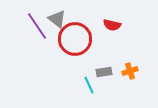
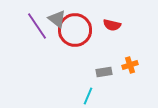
red circle: moved 9 px up
orange cross: moved 6 px up
cyan line: moved 1 px left, 11 px down; rotated 48 degrees clockwise
